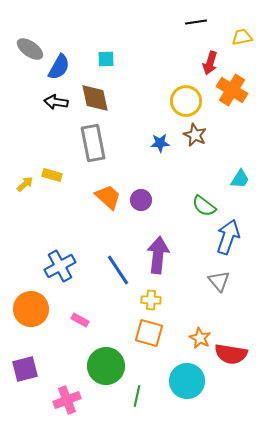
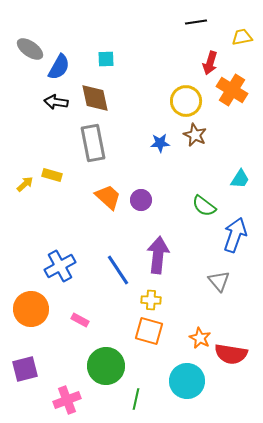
blue arrow: moved 7 px right, 2 px up
orange square: moved 2 px up
green line: moved 1 px left, 3 px down
